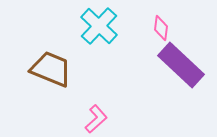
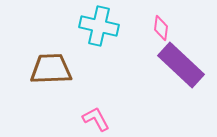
cyan cross: rotated 30 degrees counterclockwise
brown trapezoid: rotated 24 degrees counterclockwise
pink L-shape: rotated 76 degrees counterclockwise
